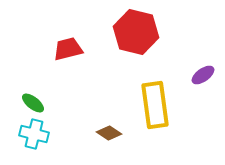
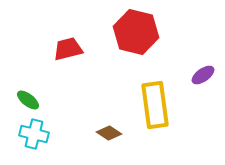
green ellipse: moved 5 px left, 3 px up
